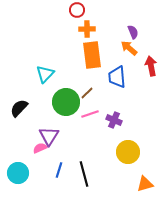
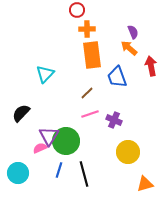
blue trapezoid: rotated 15 degrees counterclockwise
green circle: moved 39 px down
black semicircle: moved 2 px right, 5 px down
